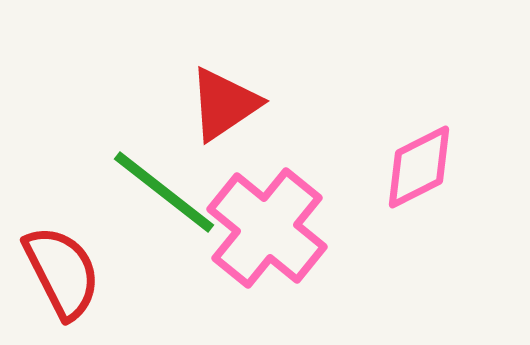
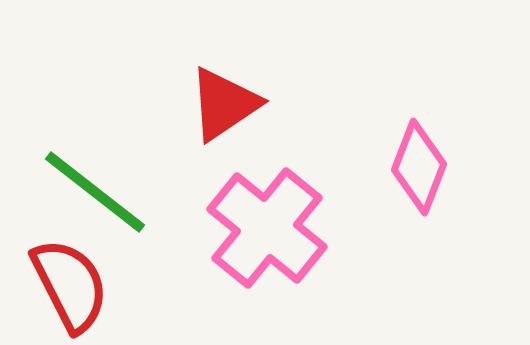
pink diamond: rotated 42 degrees counterclockwise
green line: moved 69 px left
red semicircle: moved 8 px right, 13 px down
